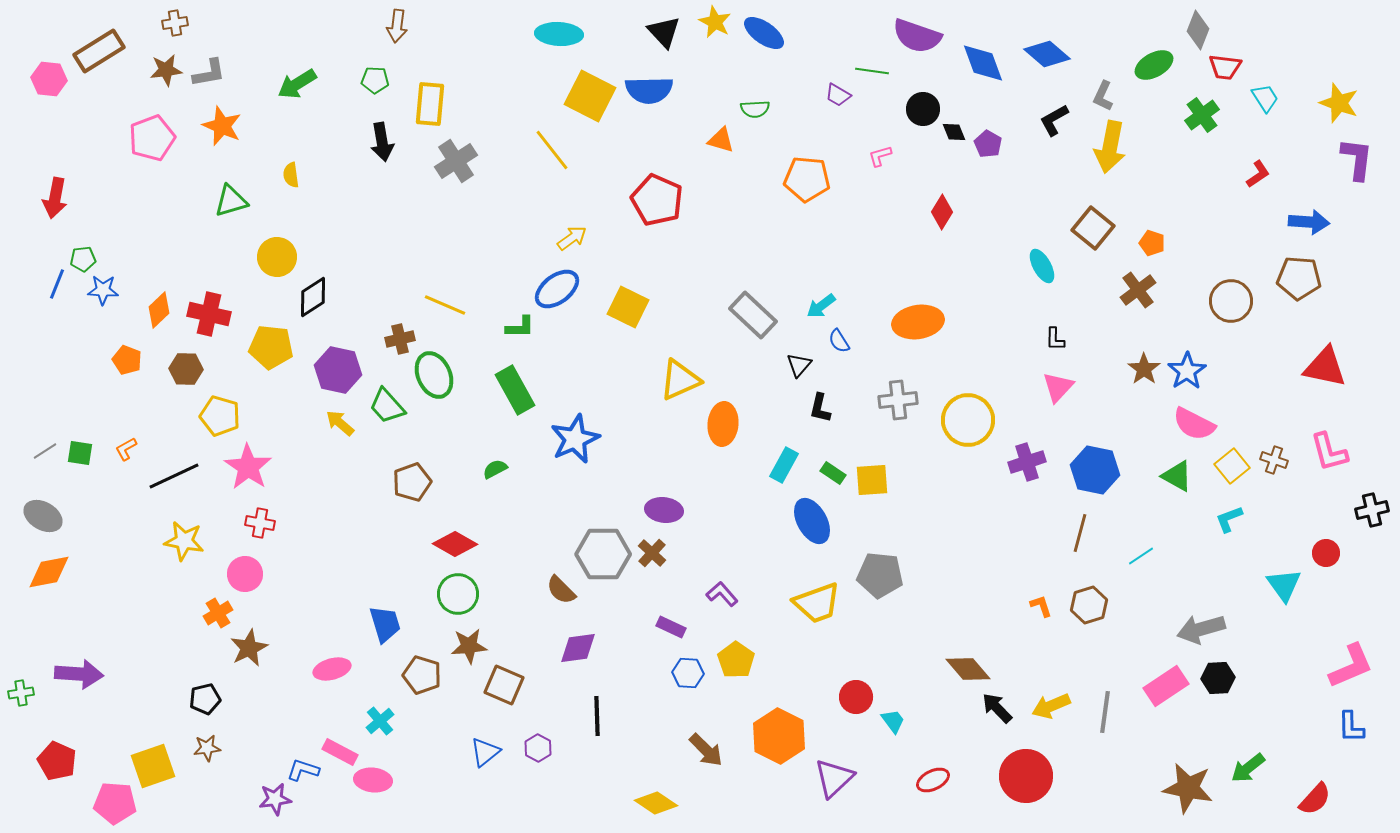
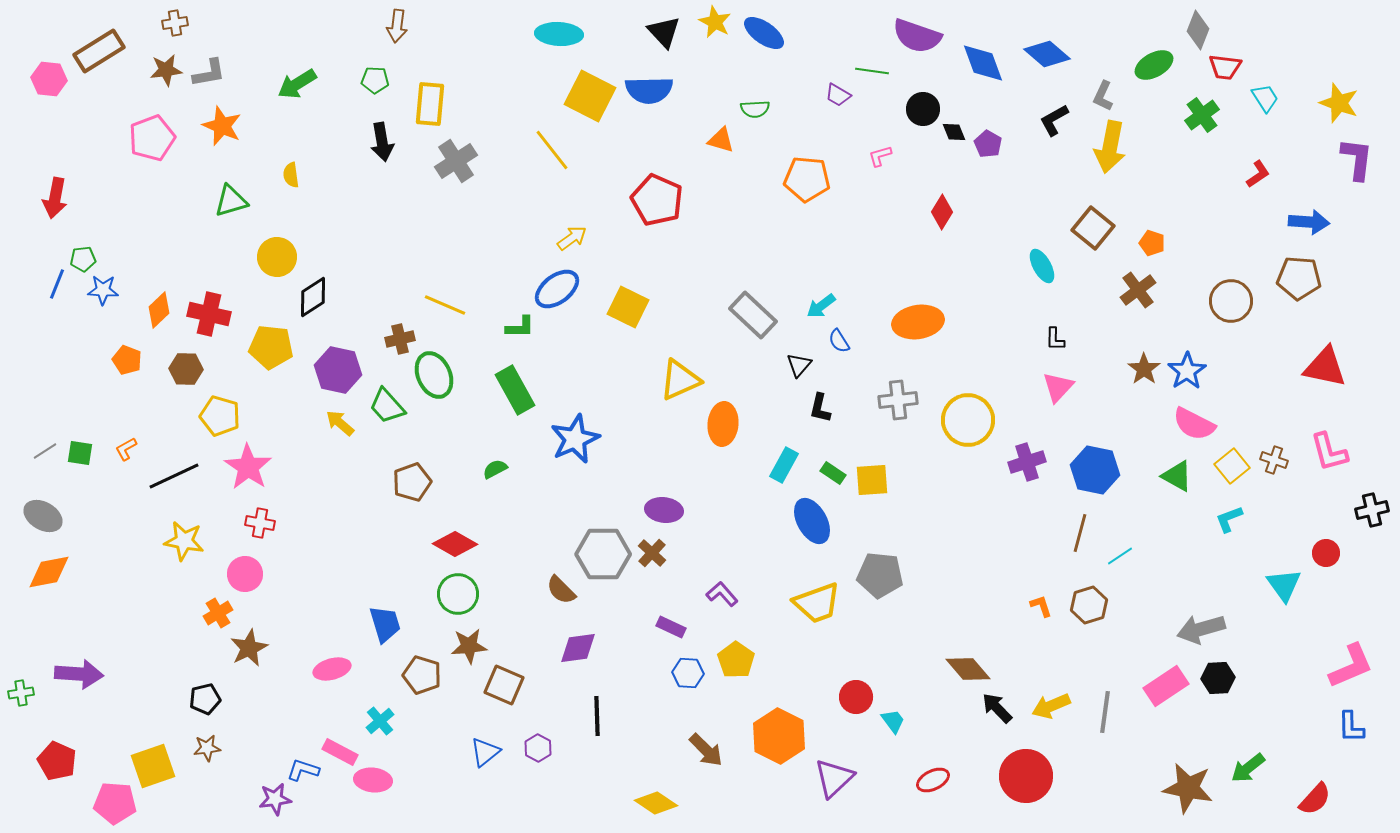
cyan line at (1141, 556): moved 21 px left
